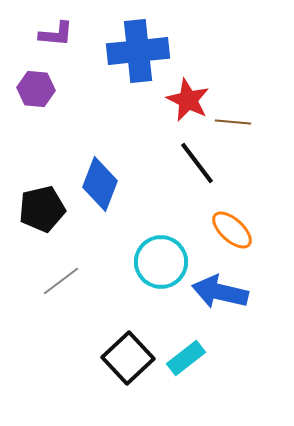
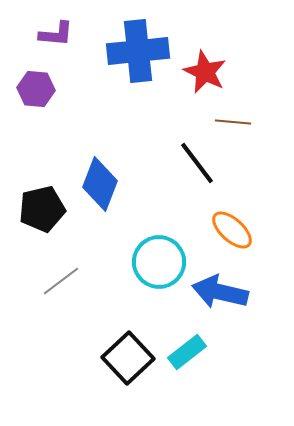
red star: moved 17 px right, 28 px up
cyan circle: moved 2 px left
cyan rectangle: moved 1 px right, 6 px up
